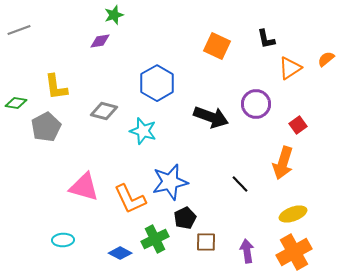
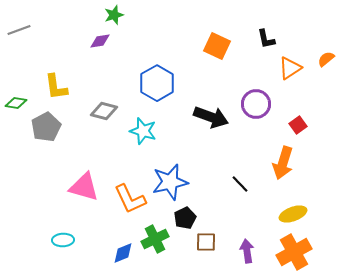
blue diamond: moved 3 px right; rotated 50 degrees counterclockwise
